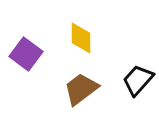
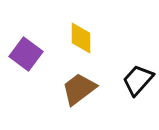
brown trapezoid: moved 2 px left
